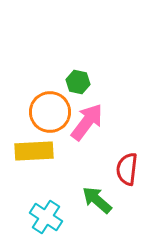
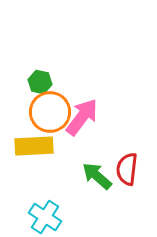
green hexagon: moved 38 px left
pink arrow: moved 5 px left, 5 px up
yellow rectangle: moved 5 px up
green arrow: moved 24 px up
cyan cross: moved 1 px left
